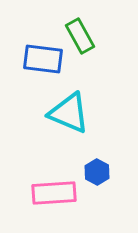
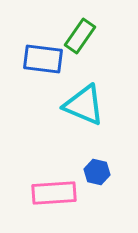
green rectangle: rotated 64 degrees clockwise
cyan triangle: moved 15 px right, 8 px up
blue hexagon: rotated 15 degrees counterclockwise
